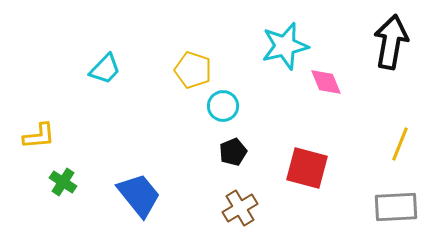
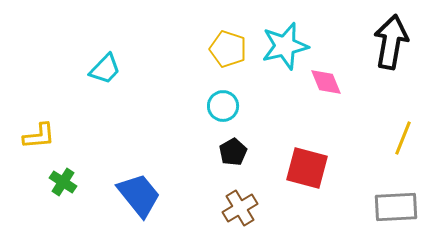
yellow pentagon: moved 35 px right, 21 px up
yellow line: moved 3 px right, 6 px up
black pentagon: rotated 8 degrees counterclockwise
